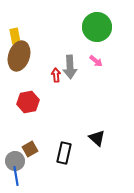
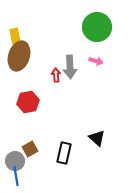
pink arrow: rotated 24 degrees counterclockwise
